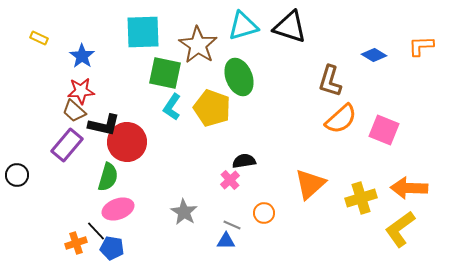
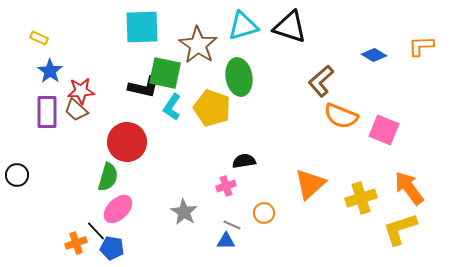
cyan square: moved 1 px left, 5 px up
blue star: moved 32 px left, 15 px down
green ellipse: rotated 12 degrees clockwise
brown L-shape: moved 9 px left; rotated 32 degrees clockwise
brown trapezoid: moved 2 px right, 1 px up
orange semicircle: moved 3 px up; rotated 64 degrees clockwise
black L-shape: moved 40 px right, 38 px up
purple rectangle: moved 20 px left, 33 px up; rotated 40 degrees counterclockwise
pink cross: moved 4 px left, 6 px down; rotated 24 degrees clockwise
orange arrow: rotated 51 degrees clockwise
pink ellipse: rotated 24 degrees counterclockwise
yellow L-shape: rotated 18 degrees clockwise
